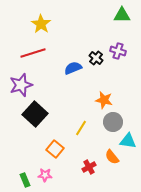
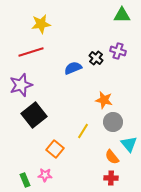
yellow star: rotated 30 degrees clockwise
red line: moved 2 px left, 1 px up
black square: moved 1 px left, 1 px down; rotated 10 degrees clockwise
yellow line: moved 2 px right, 3 px down
cyan triangle: moved 1 px right, 3 px down; rotated 42 degrees clockwise
red cross: moved 22 px right, 11 px down; rotated 32 degrees clockwise
